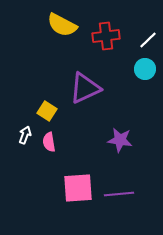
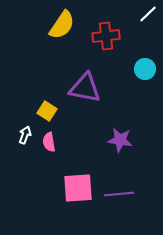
yellow semicircle: rotated 84 degrees counterclockwise
white line: moved 26 px up
purple triangle: rotated 36 degrees clockwise
